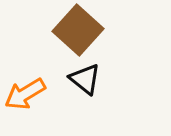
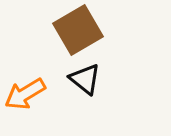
brown square: rotated 18 degrees clockwise
